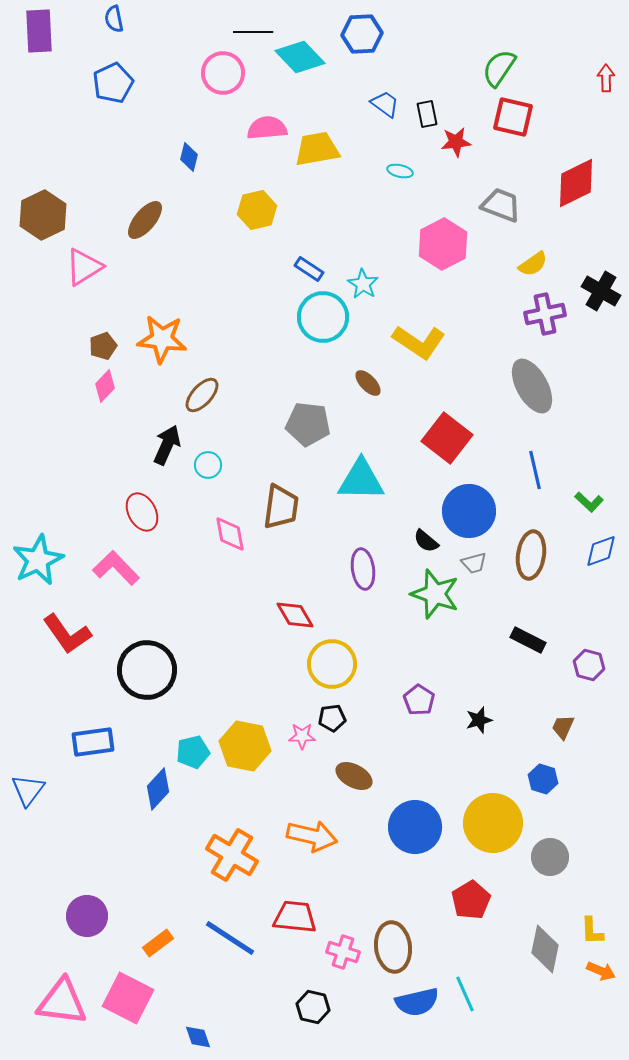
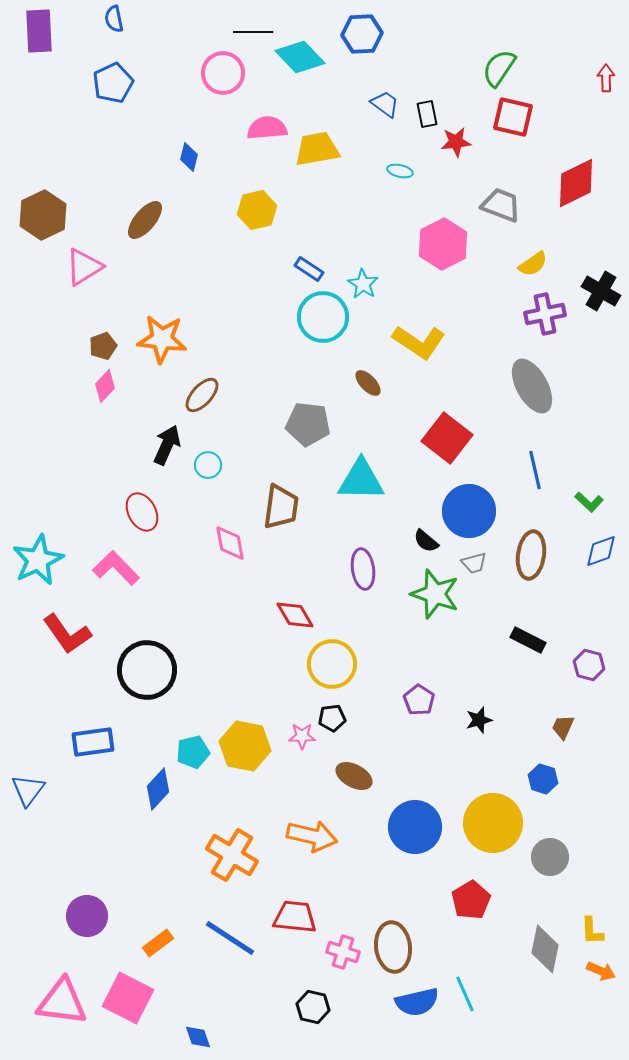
pink diamond at (230, 534): moved 9 px down
